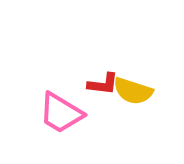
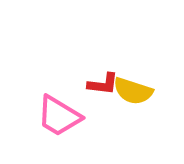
pink trapezoid: moved 2 px left, 3 px down
